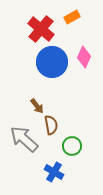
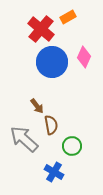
orange rectangle: moved 4 px left
